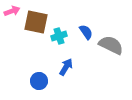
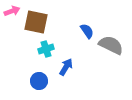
blue semicircle: moved 1 px right, 1 px up
cyan cross: moved 13 px left, 13 px down
